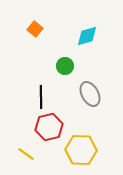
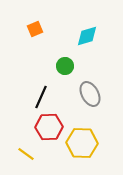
orange square: rotated 28 degrees clockwise
black line: rotated 25 degrees clockwise
red hexagon: rotated 12 degrees clockwise
yellow hexagon: moved 1 px right, 7 px up
